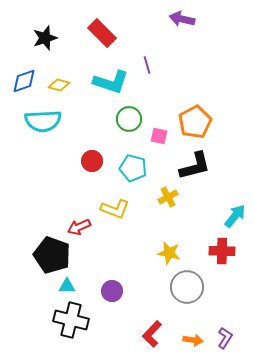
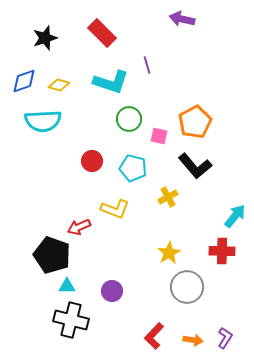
black L-shape: rotated 64 degrees clockwise
yellow star: rotated 30 degrees clockwise
red L-shape: moved 2 px right, 2 px down
